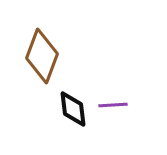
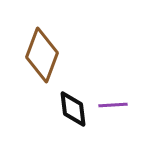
brown diamond: moved 1 px up
